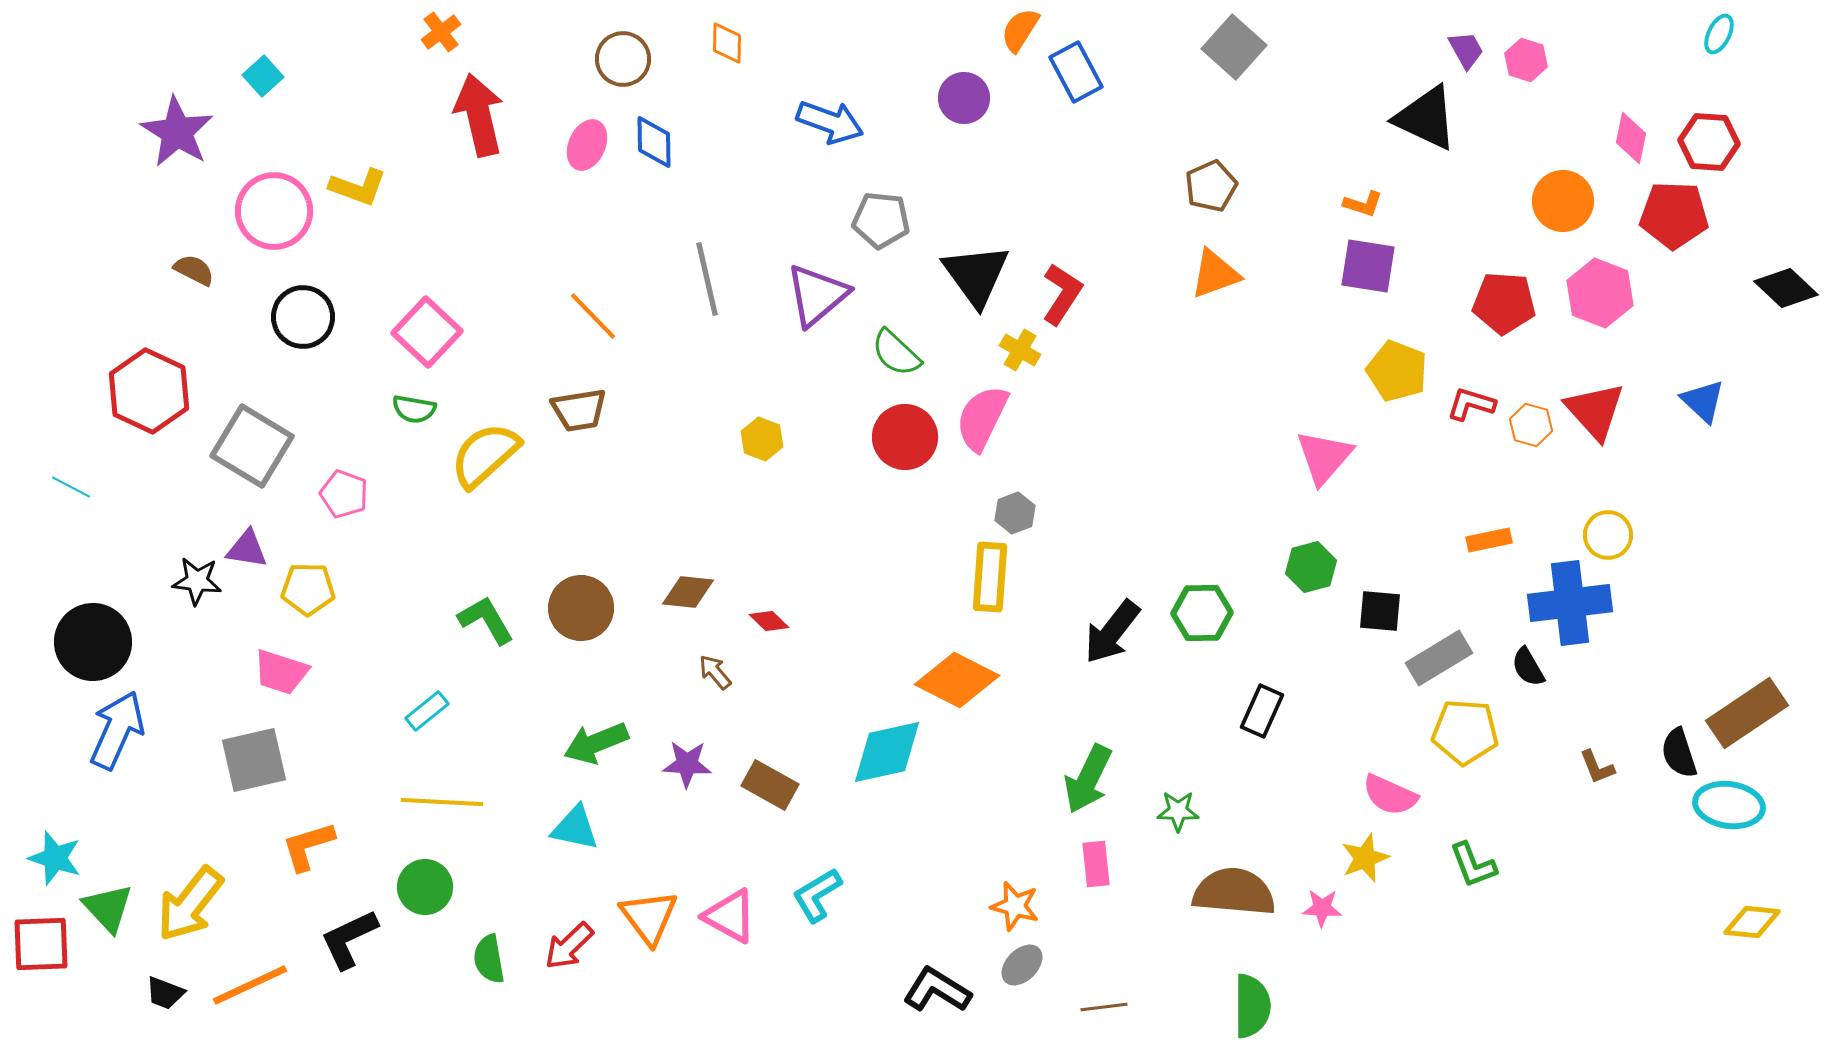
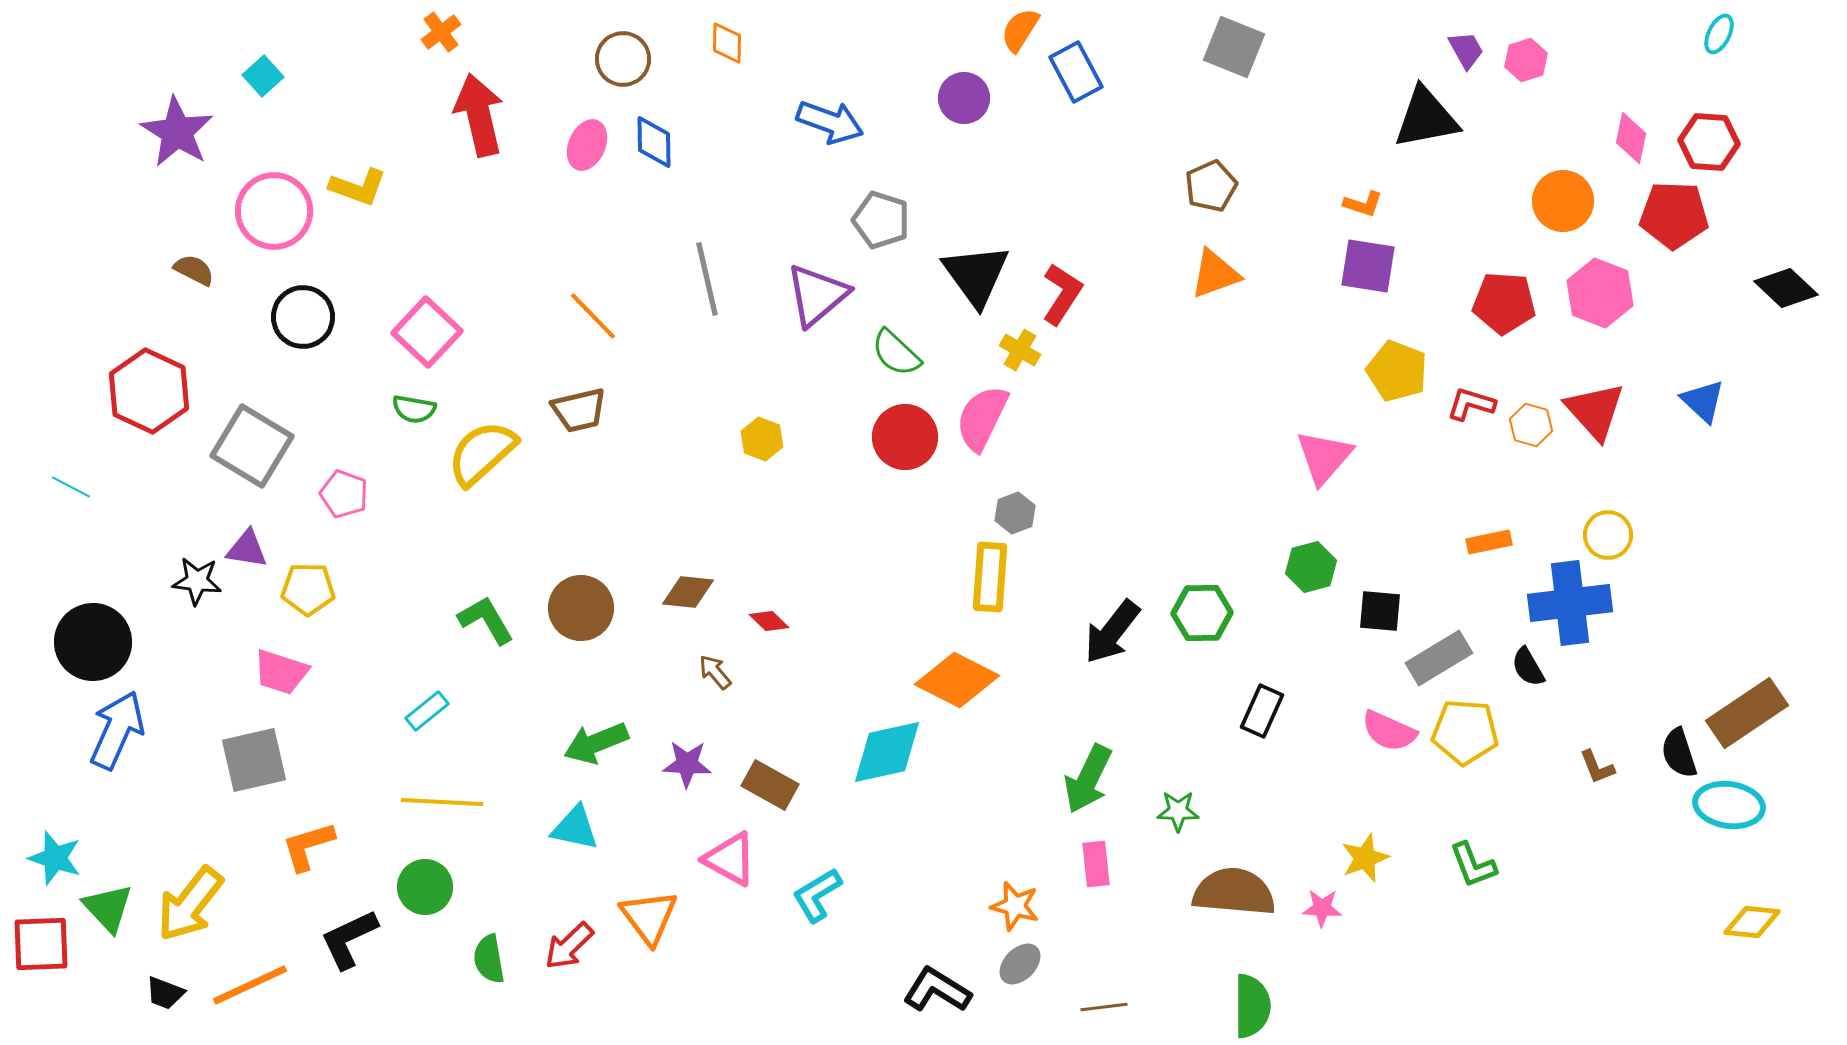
gray square at (1234, 47): rotated 20 degrees counterclockwise
pink hexagon at (1526, 60): rotated 24 degrees clockwise
black triangle at (1426, 118): rotated 36 degrees counterclockwise
gray pentagon at (881, 220): rotated 12 degrees clockwise
brown trapezoid at (579, 410): rotated 4 degrees counterclockwise
yellow semicircle at (485, 455): moved 3 px left, 2 px up
orange rectangle at (1489, 540): moved 2 px down
pink semicircle at (1390, 795): moved 1 px left, 64 px up
pink triangle at (730, 916): moved 57 px up
gray ellipse at (1022, 965): moved 2 px left, 1 px up
